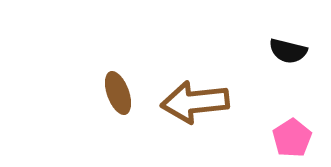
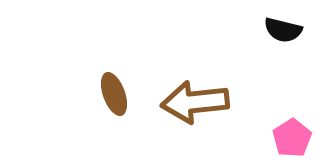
black semicircle: moved 5 px left, 21 px up
brown ellipse: moved 4 px left, 1 px down
